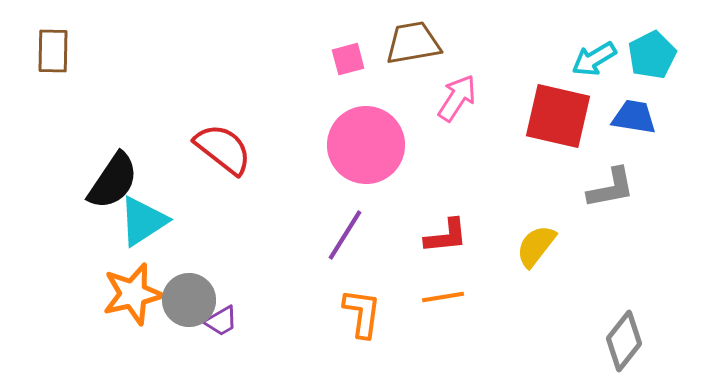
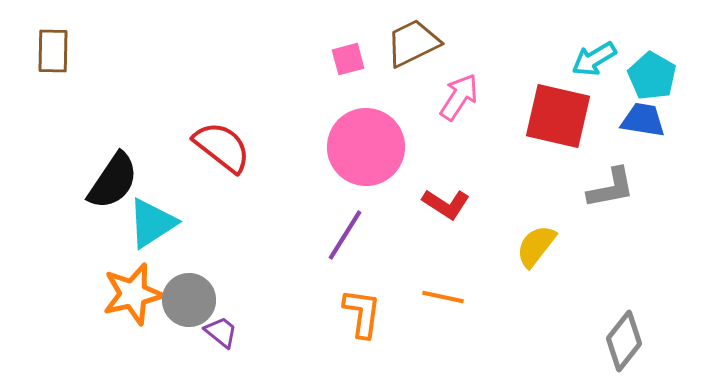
brown trapezoid: rotated 16 degrees counterclockwise
cyan pentagon: moved 21 px down; rotated 15 degrees counterclockwise
pink arrow: moved 2 px right, 1 px up
blue trapezoid: moved 9 px right, 3 px down
pink circle: moved 2 px down
red semicircle: moved 1 px left, 2 px up
cyan triangle: moved 9 px right, 2 px down
red L-shape: moved 32 px up; rotated 39 degrees clockwise
orange line: rotated 21 degrees clockwise
purple trapezoid: moved 11 px down; rotated 111 degrees counterclockwise
